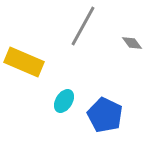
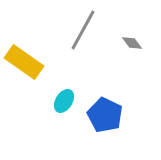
gray line: moved 4 px down
yellow rectangle: rotated 12 degrees clockwise
